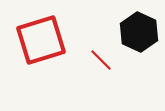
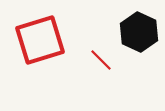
red square: moved 1 px left
